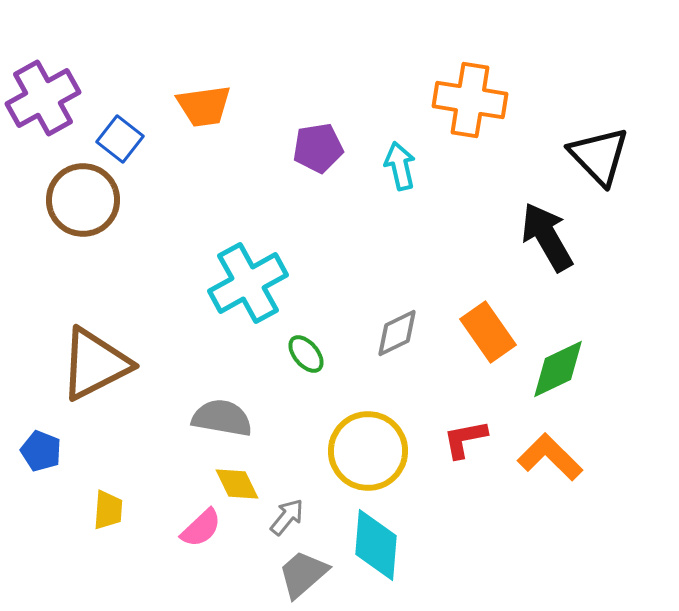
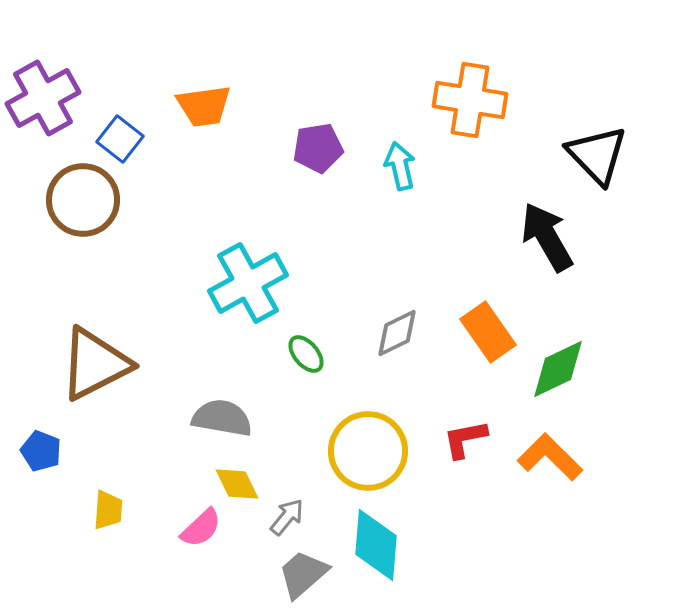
black triangle: moved 2 px left, 1 px up
